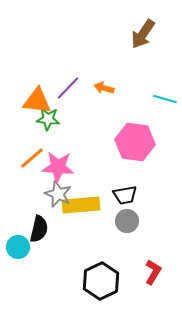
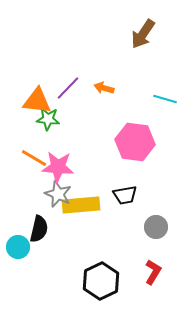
orange line: moved 2 px right; rotated 72 degrees clockwise
gray circle: moved 29 px right, 6 px down
